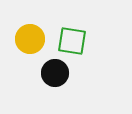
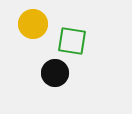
yellow circle: moved 3 px right, 15 px up
